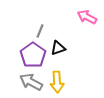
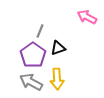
yellow arrow: moved 3 px up
